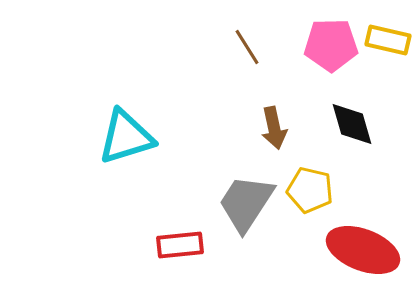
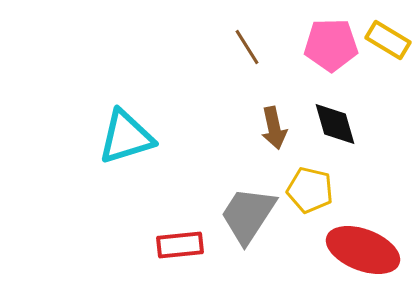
yellow rectangle: rotated 18 degrees clockwise
black diamond: moved 17 px left
gray trapezoid: moved 2 px right, 12 px down
